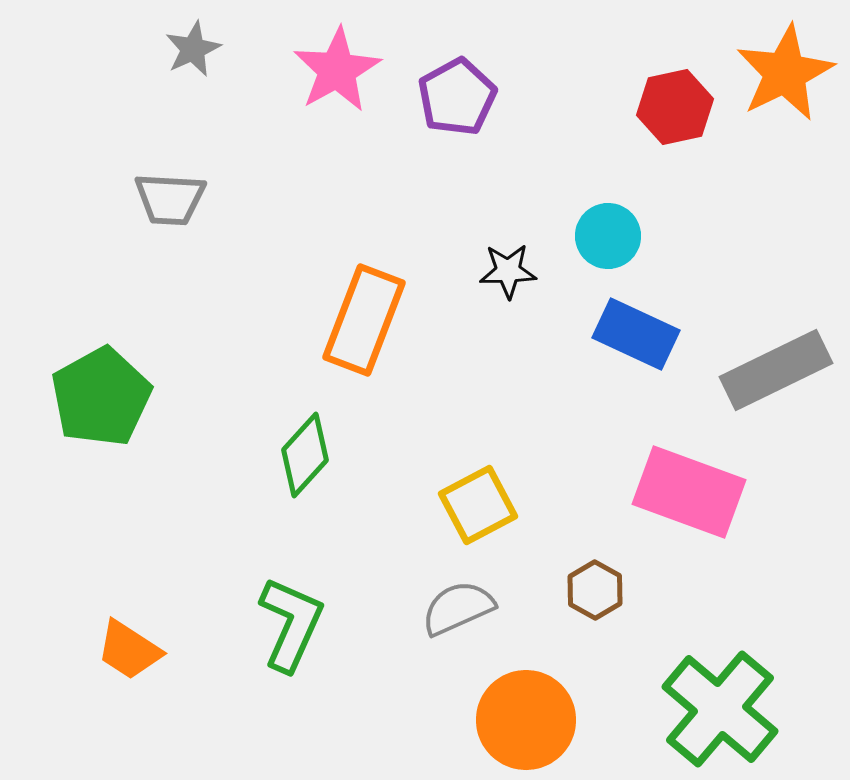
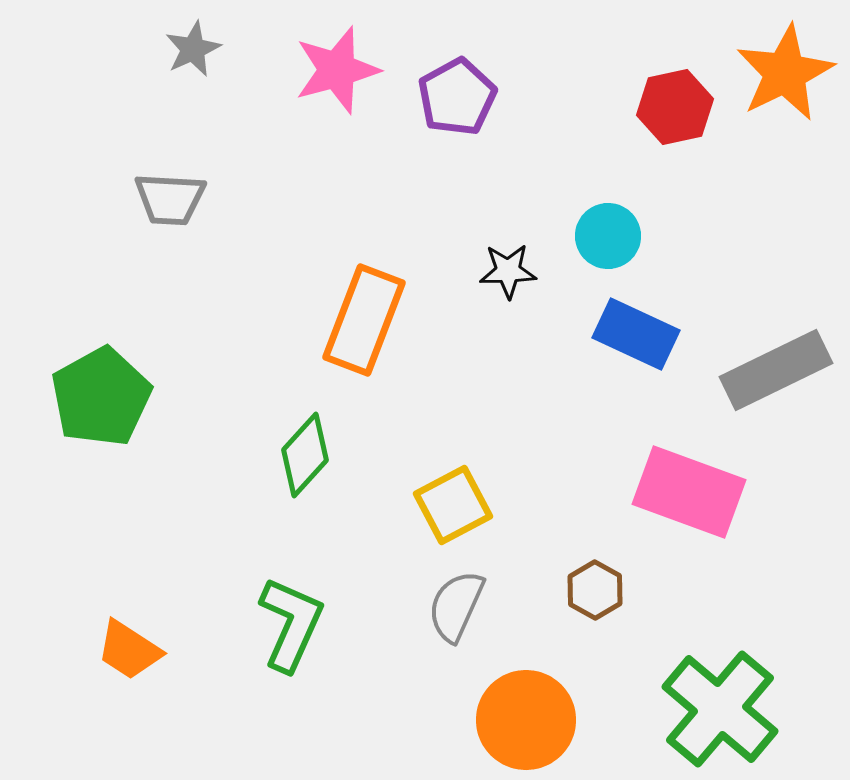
pink star: rotated 14 degrees clockwise
yellow square: moved 25 px left
gray semicircle: moved 2 px left, 2 px up; rotated 42 degrees counterclockwise
